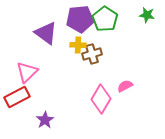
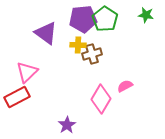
green star: moved 1 px left
purple pentagon: moved 3 px right
purple star: moved 22 px right, 5 px down
